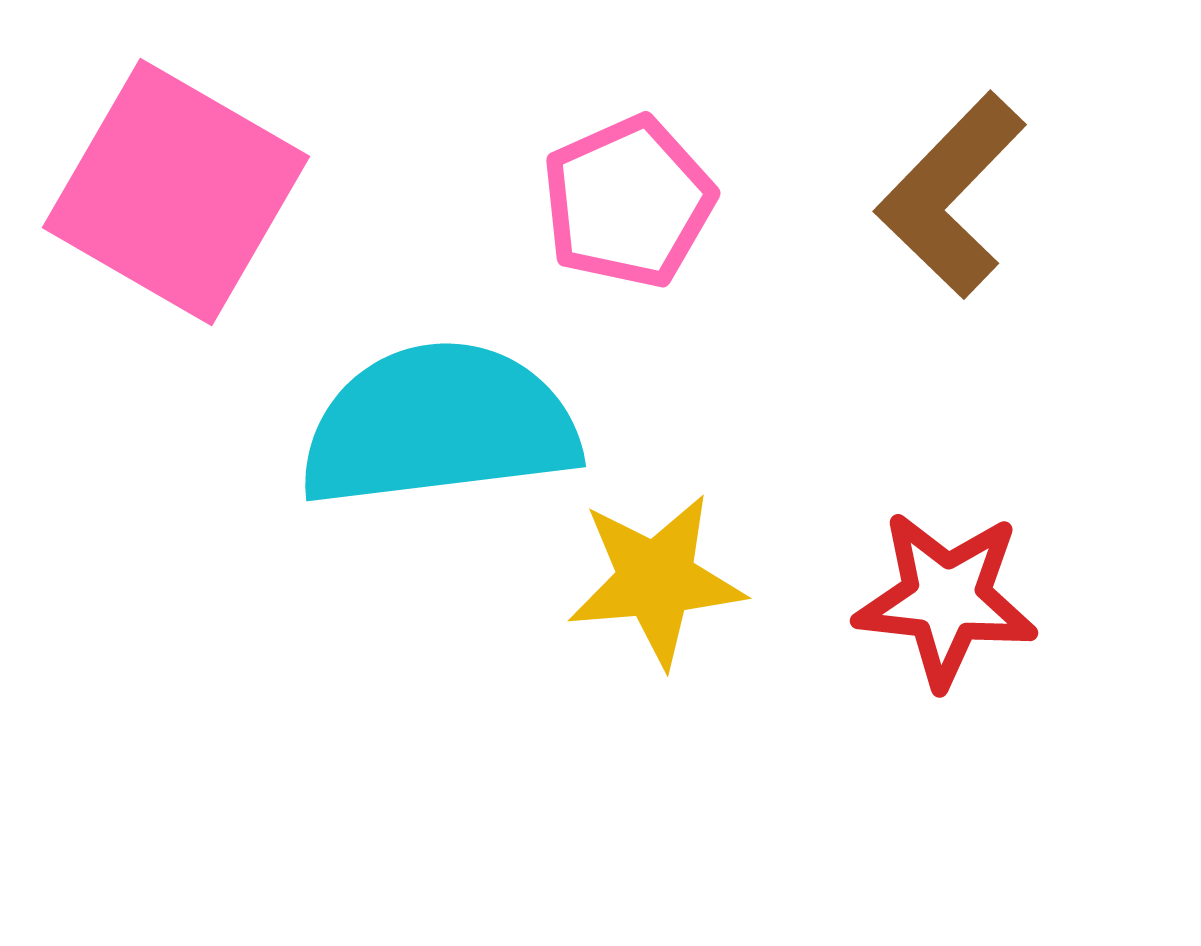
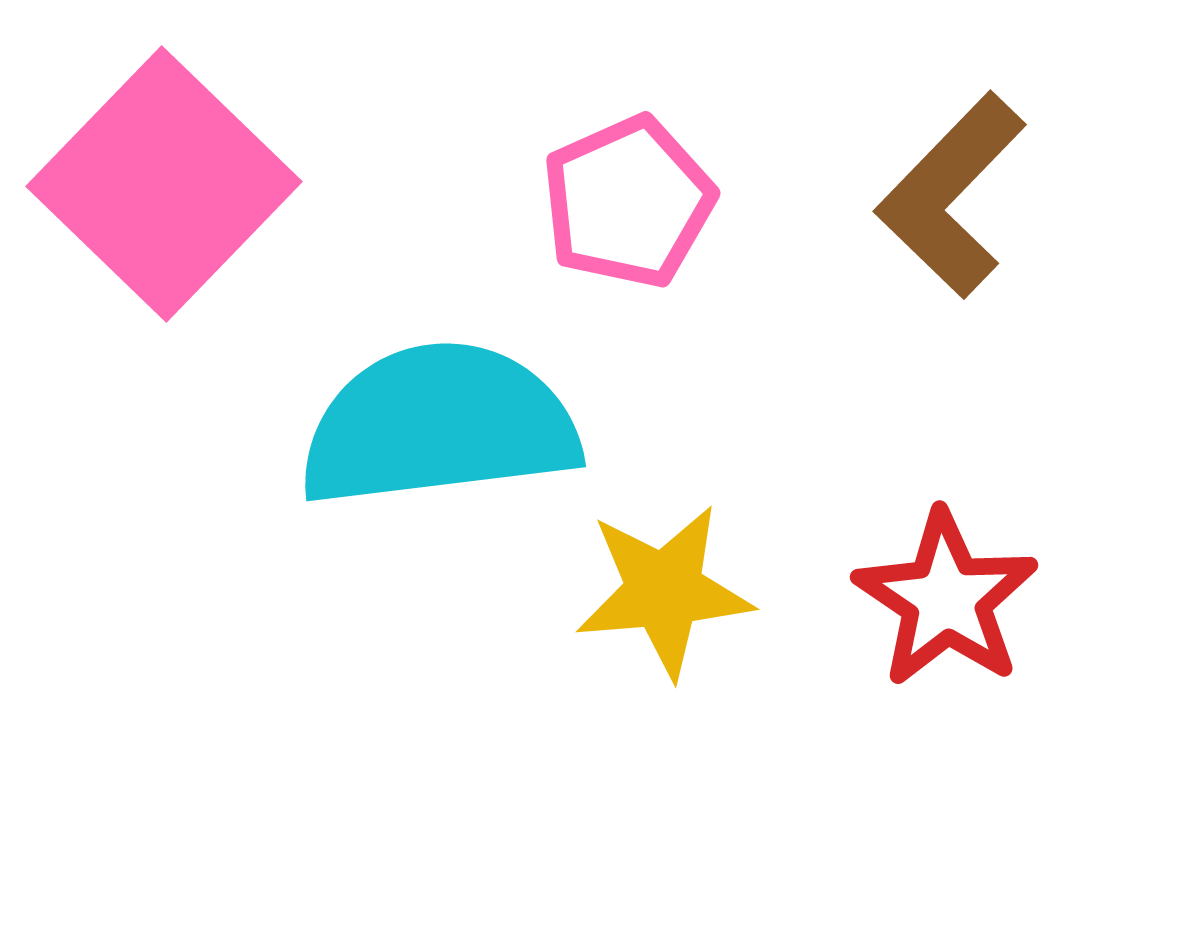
pink square: moved 12 px left, 8 px up; rotated 14 degrees clockwise
yellow star: moved 8 px right, 11 px down
red star: rotated 28 degrees clockwise
